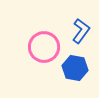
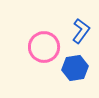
blue hexagon: rotated 20 degrees counterclockwise
